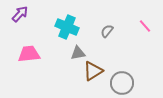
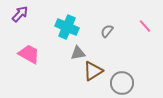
pink trapezoid: rotated 35 degrees clockwise
